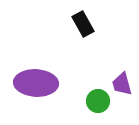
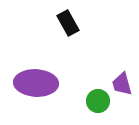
black rectangle: moved 15 px left, 1 px up
